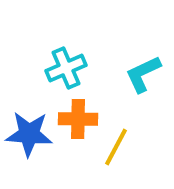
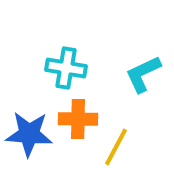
cyan cross: rotated 33 degrees clockwise
